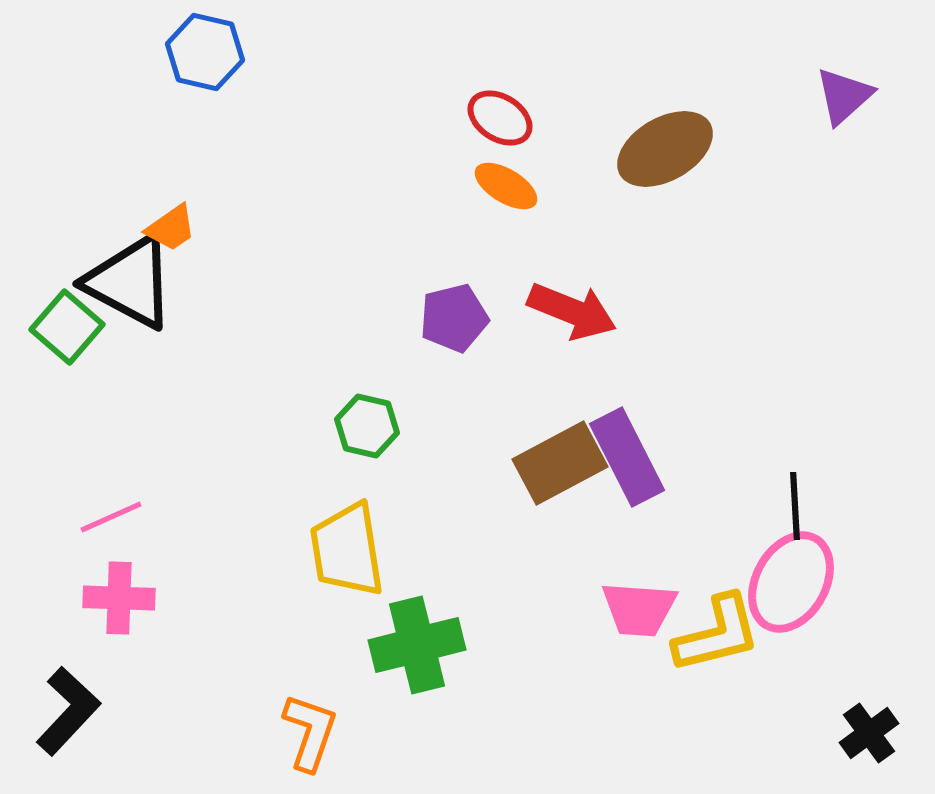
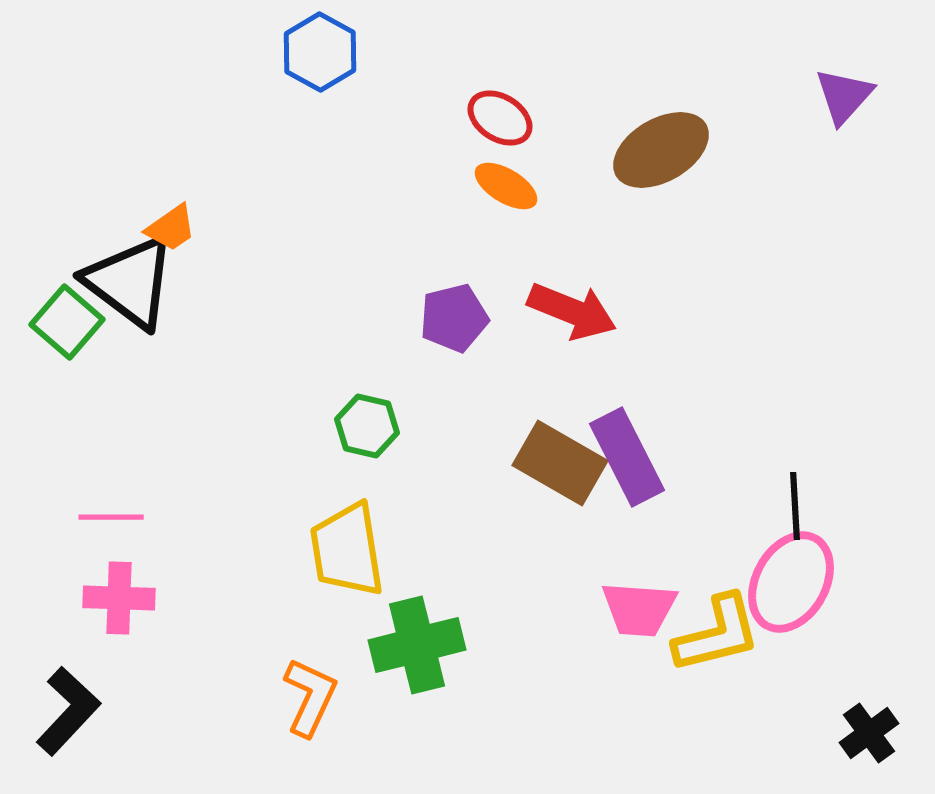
blue hexagon: moved 115 px right; rotated 16 degrees clockwise
purple triangle: rotated 6 degrees counterclockwise
brown ellipse: moved 4 px left, 1 px down
black triangle: rotated 9 degrees clockwise
green square: moved 5 px up
brown rectangle: rotated 58 degrees clockwise
pink line: rotated 24 degrees clockwise
orange L-shape: moved 35 px up; rotated 6 degrees clockwise
